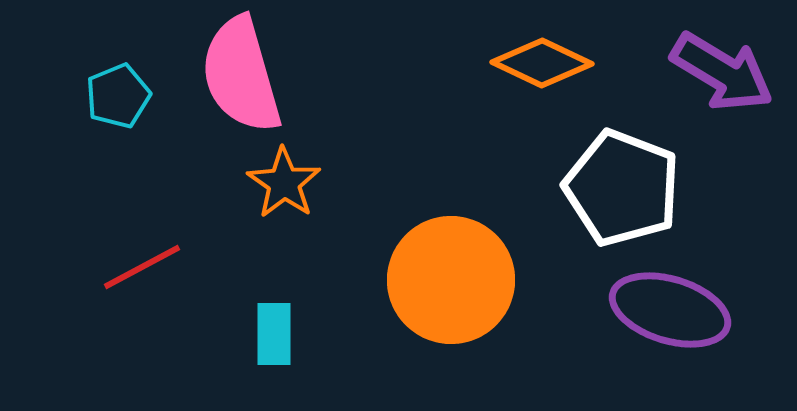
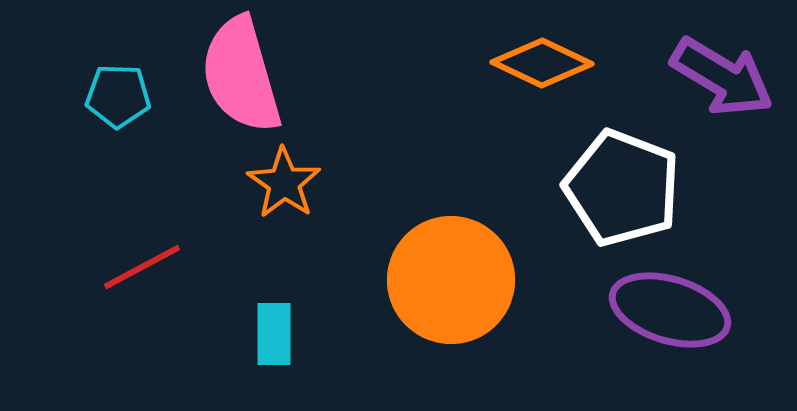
purple arrow: moved 5 px down
cyan pentagon: rotated 24 degrees clockwise
